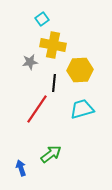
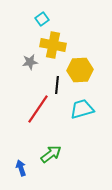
black line: moved 3 px right, 2 px down
red line: moved 1 px right
